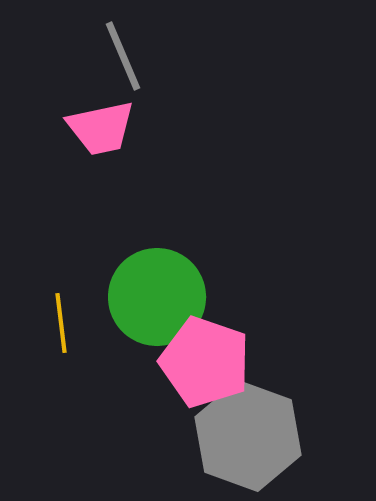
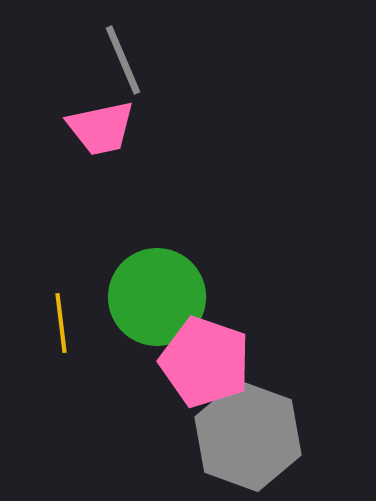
gray line: moved 4 px down
